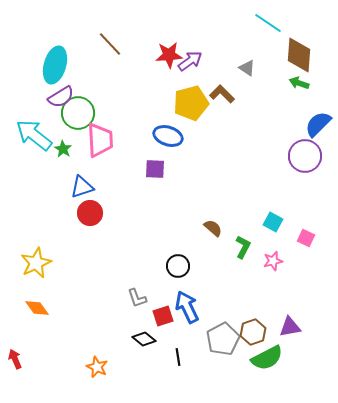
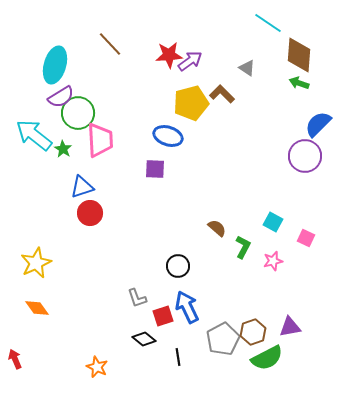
brown semicircle: moved 4 px right
